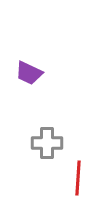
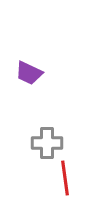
red line: moved 13 px left; rotated 12 degrees counterclockwise
